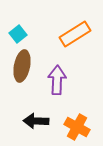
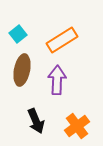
orange rectangle: moved 13 px left, 6 px down
brown ellipse: moved 4 px down
black arrow: rotated 115 degrees counterclockwise
orange cross: moved 1 px up; rotated 25 degrees clockwise
